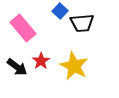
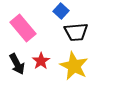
blue square: moved 1 px right
black trapezoid: moved 6 px left, 9 px down
black arrow: moved 3 px up; rotated 25 degrees clockwise
